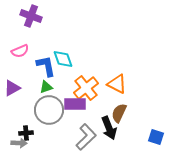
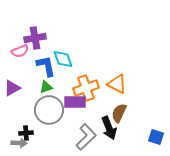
purple cross: moved 4 px right, 22 px down; rotated 30 degrees counterclockwise
orange cross: rotated 20 degrees clockwise
purple rectangle: moved 2 px up
